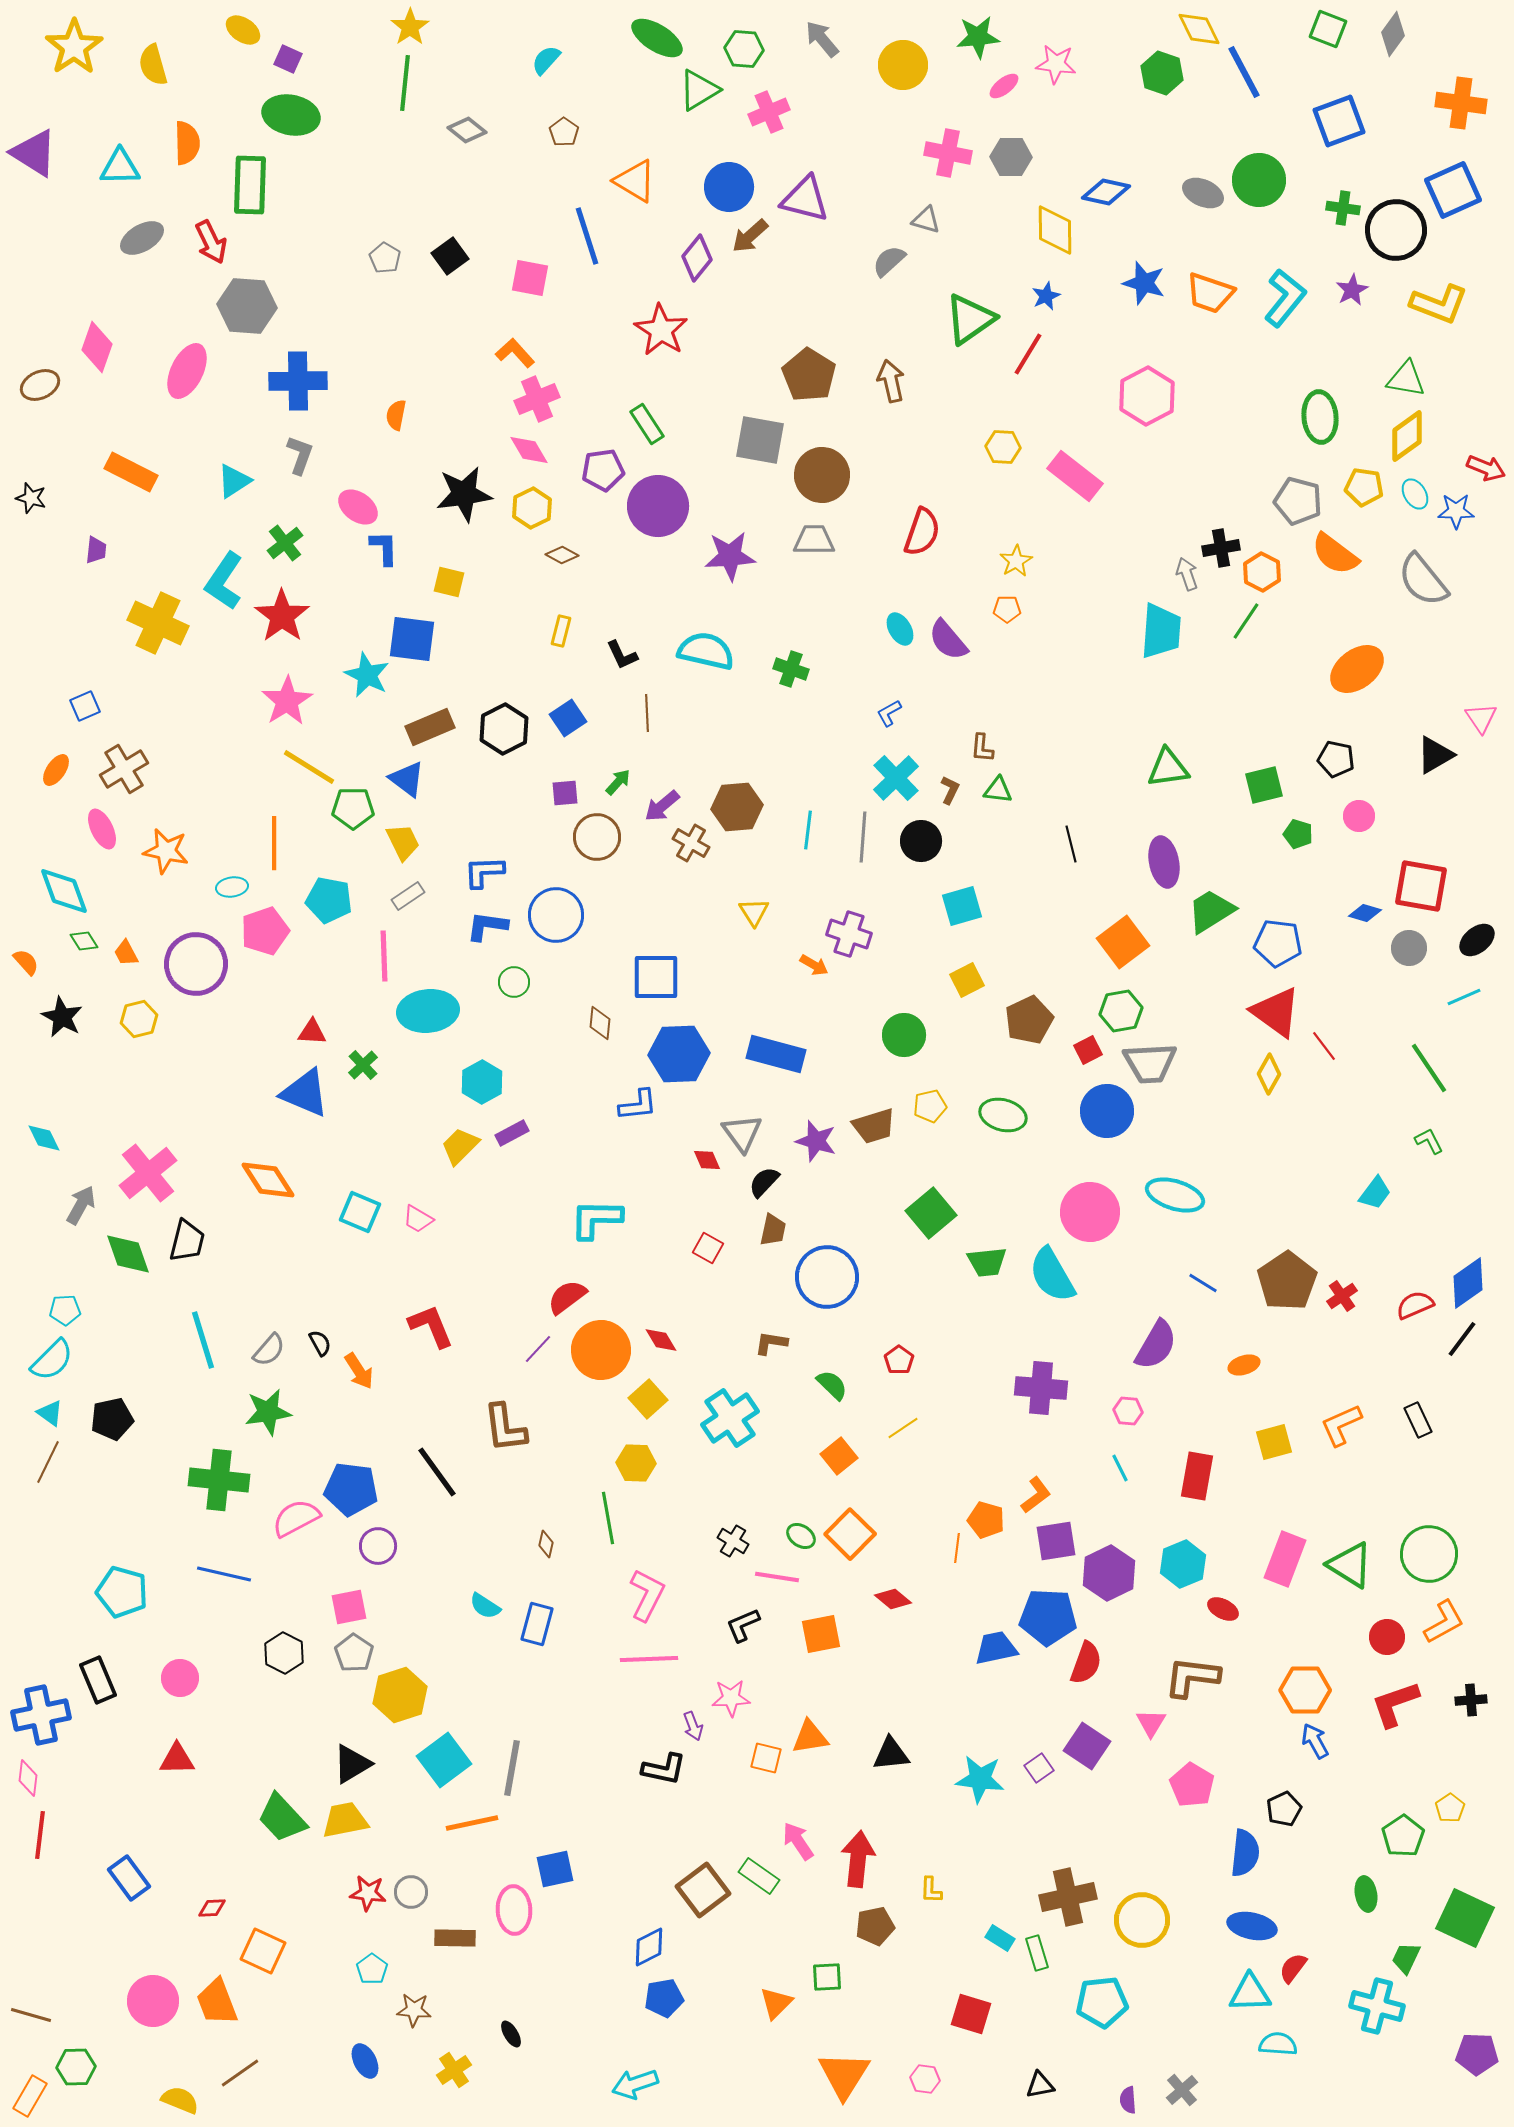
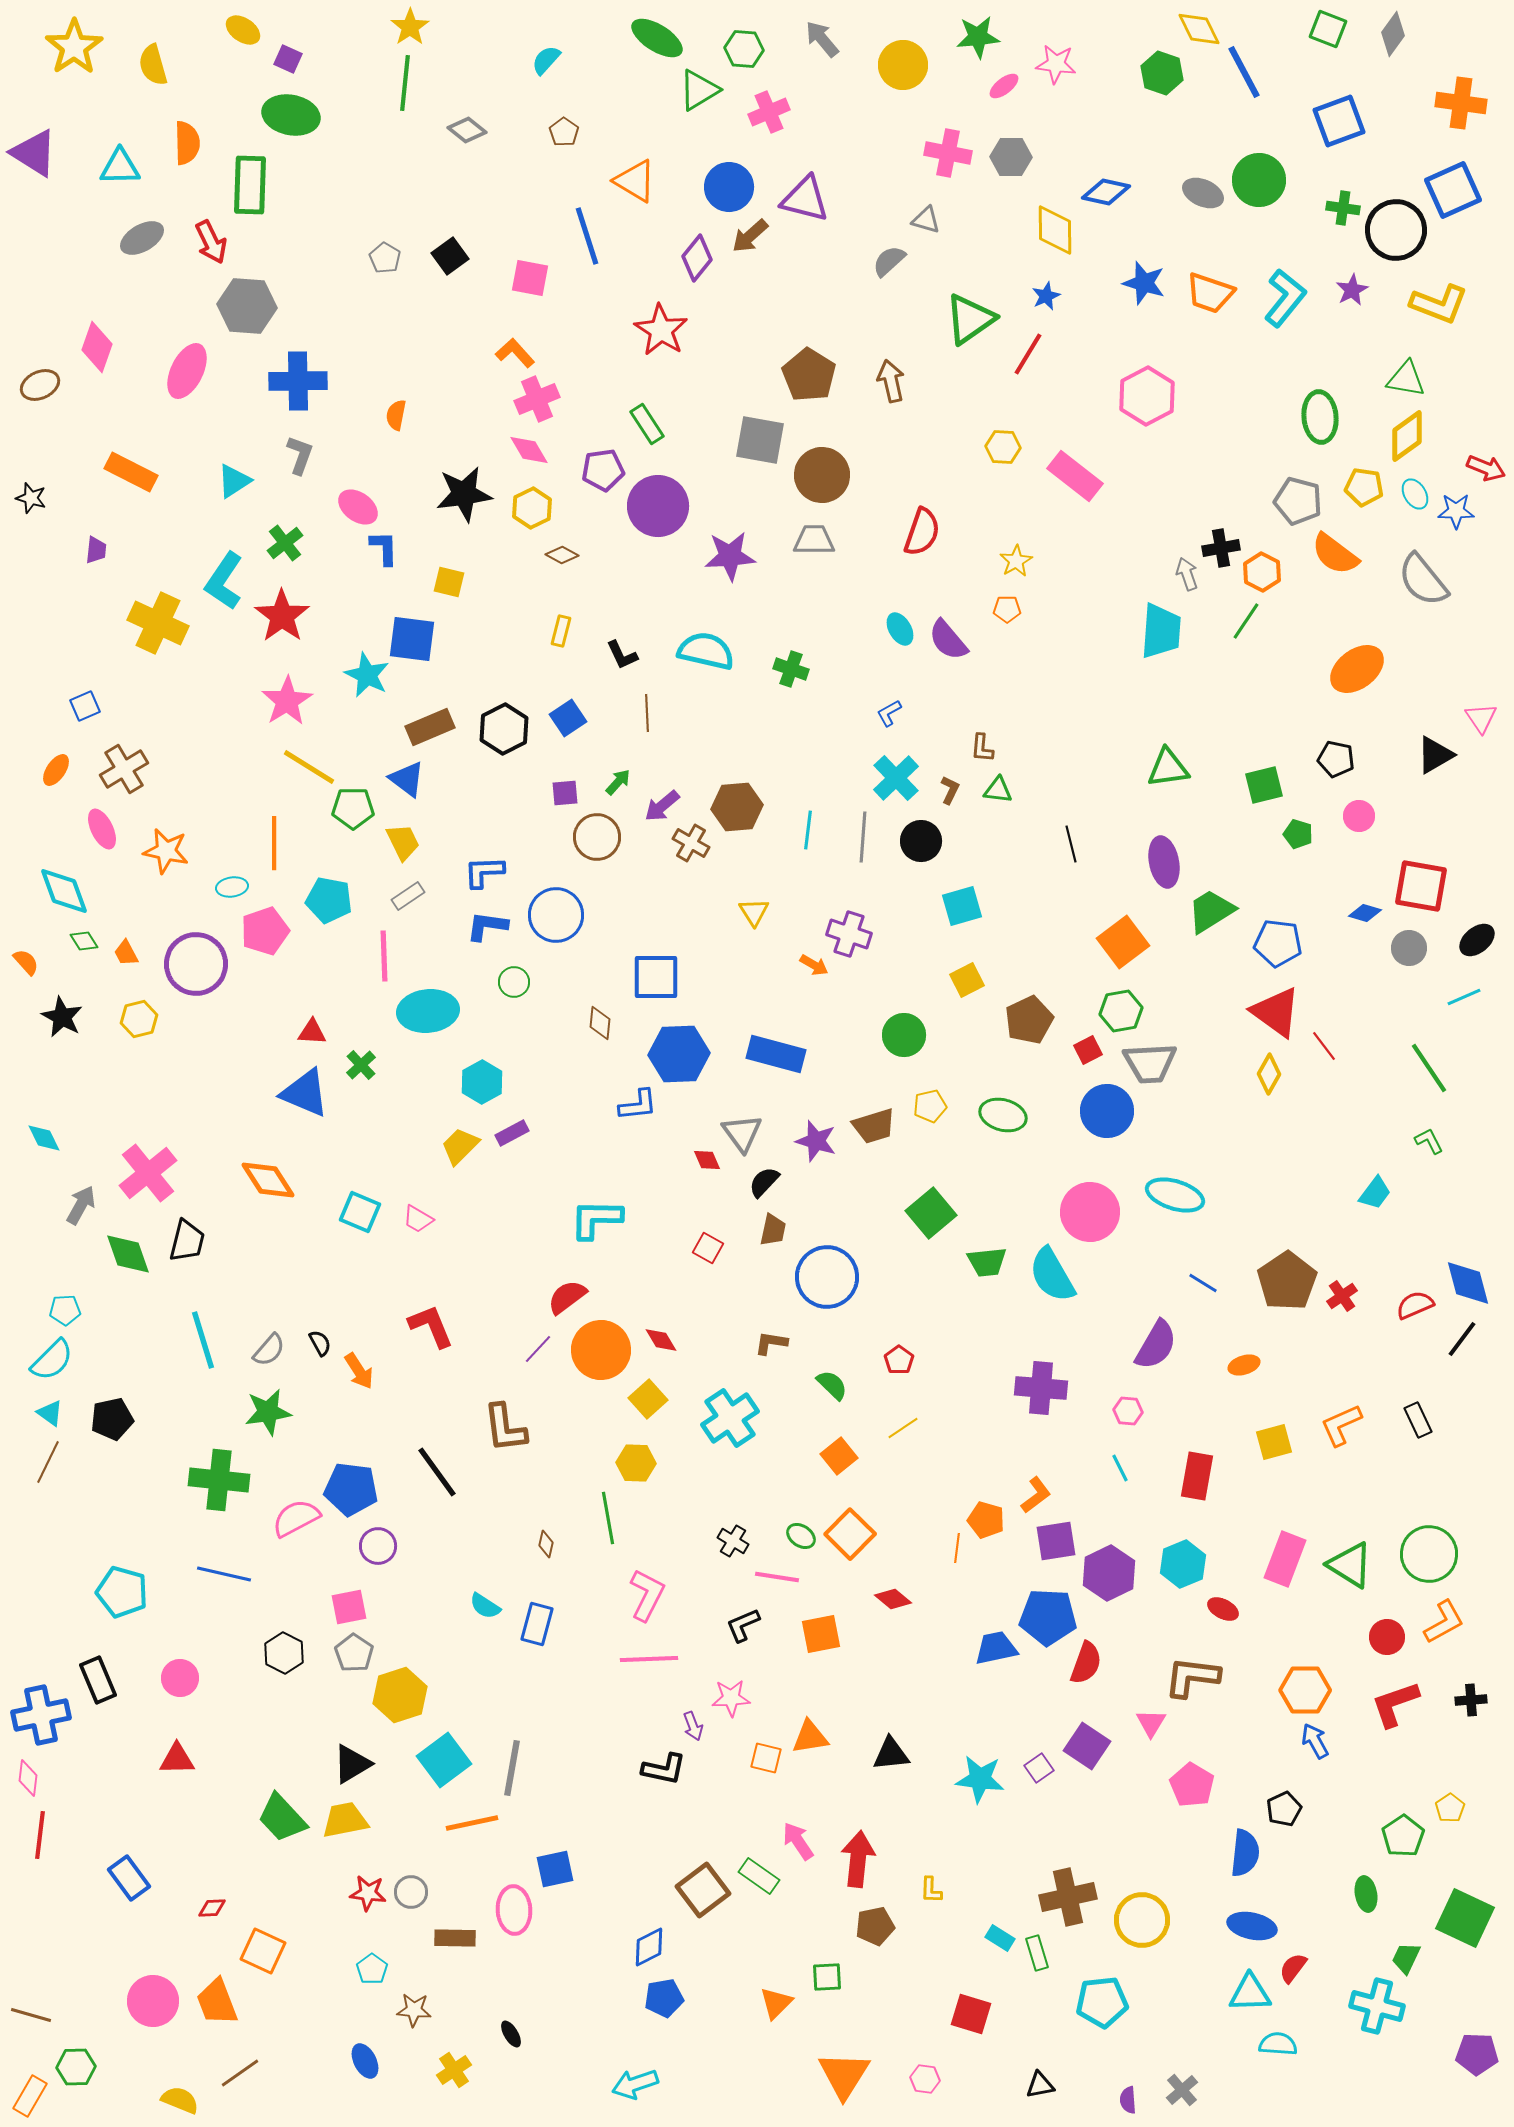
green cross at (363, 1065): moved 2 px left
blue diamond at (1468, 1283): rotated 70 degrees counterclockwise
